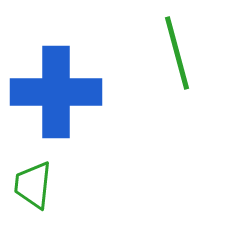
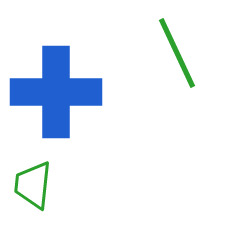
green line: rotated 10 degrees counterclockwise
